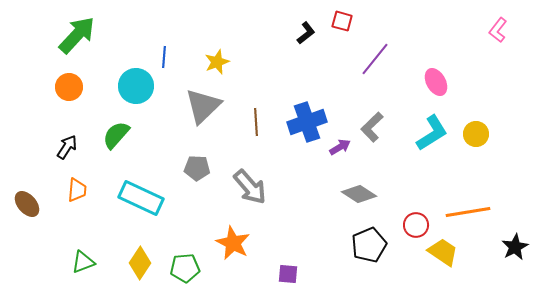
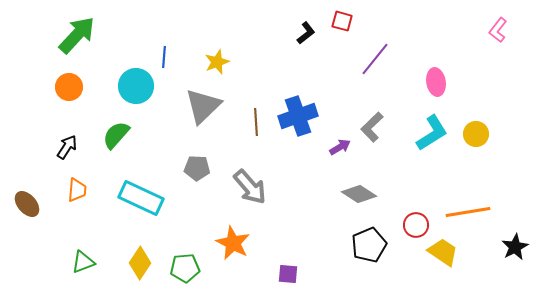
pink ellipse: rotated 20 degrees clockwise
blue cross: moved 9 px left, 6 px up
